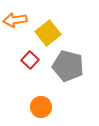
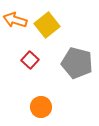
orange arrow: rotated 25 degrees clockwise
yellow square: moved 1 px left, 8 px up
gray pentagon: moved 9 px right, 3 px up
